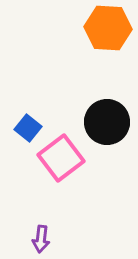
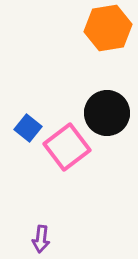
orange hexagon: rotated 12 degrees counterclockwise
black circle: moved 9 px up
pink square: moved 6 px right, 11 px up
